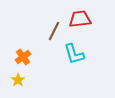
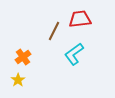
cyan L-shape: rotated 70 degrees clockwise
